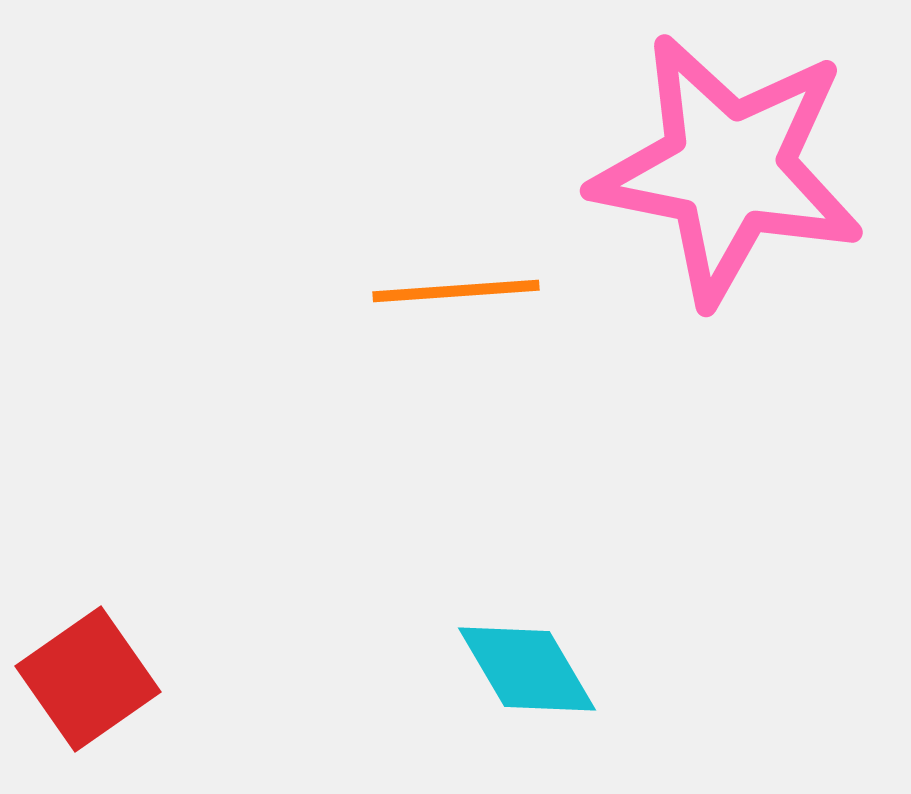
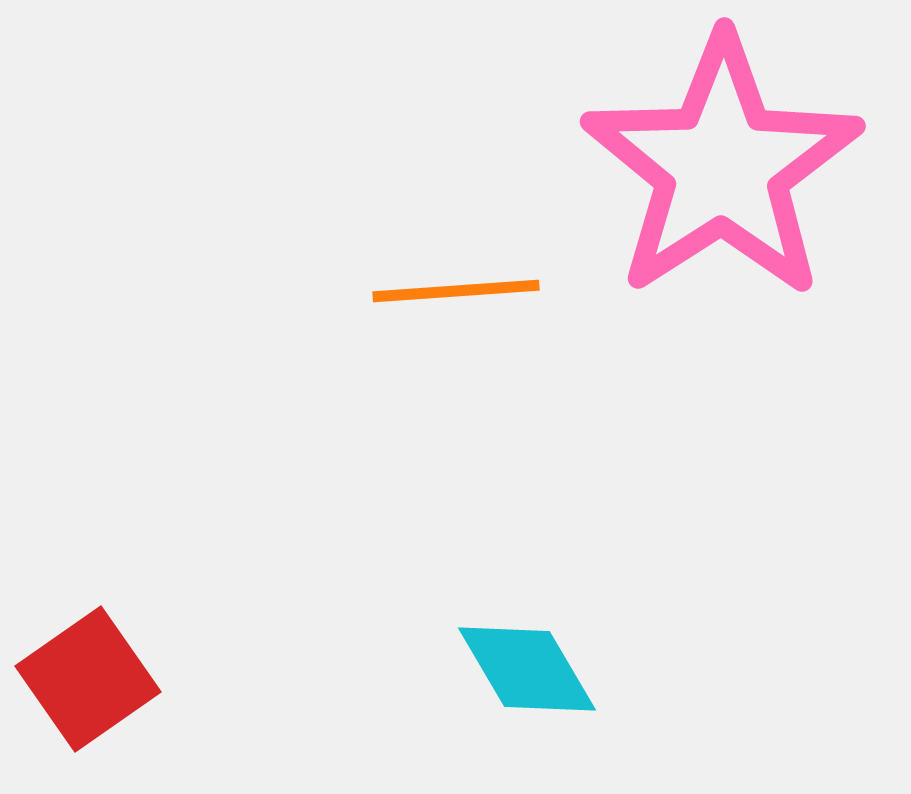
pink star: moved 6 px left, 2 px up; rotated 28 degrees clockwise
